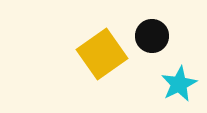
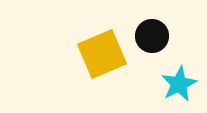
yellow square: rotated 12 degrees clockwise
